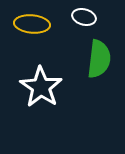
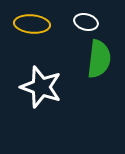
white ellipse: moved 2 px right, 5 px down
white star: rotated 15 degrees counterclockwise
